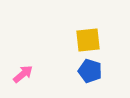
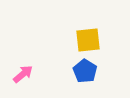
blue pentagon: moved 5 px left; rotated 15 degrees clockwise
